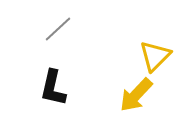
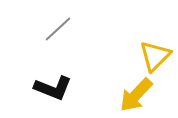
black L-shape: rotated 81 degrees counterclockwise
